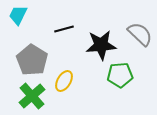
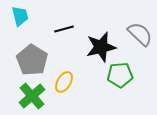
cyan trapezoid: moved 2 px right, 1 px down; rotated 140 degrees clockwise
black star: moved 2 px down; rotated 8 degrees counterclockwise
yellow ellipse: moved 1 px down
